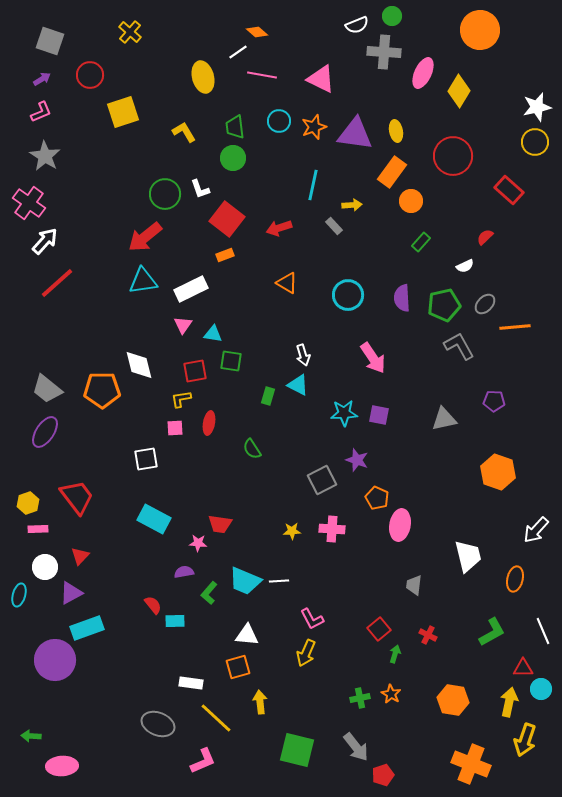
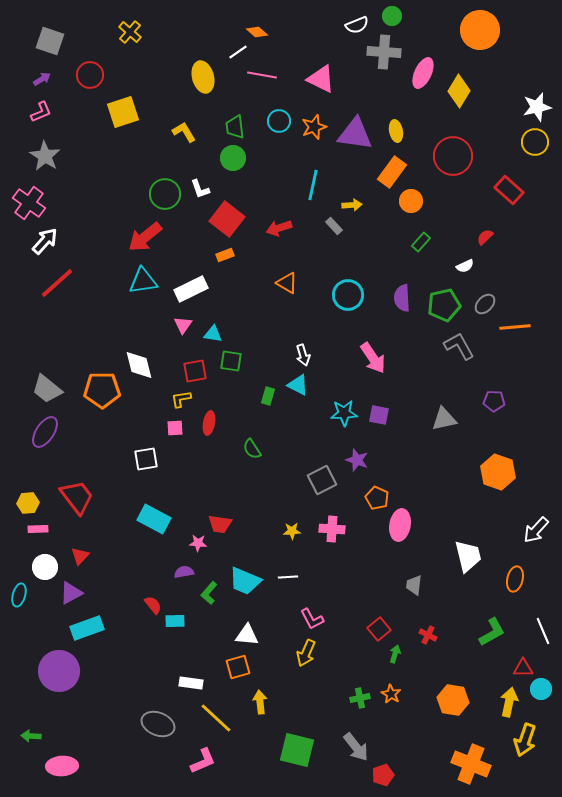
yellow hexagon at (28, 503): rotated 15 degrees clockwise
white line at (279, 581): moved 9 px right, 4 px up
purple circle at (55, 660): moved 4 px right, 11 px down
